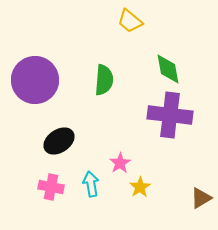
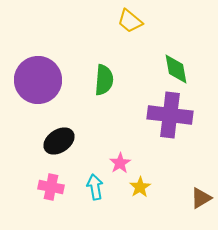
green diamond: moved 8 px right
purple circle: moved 3 px right
cyan arrow: moved 4 px right, 3 px down
